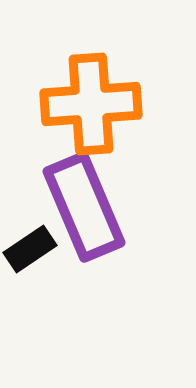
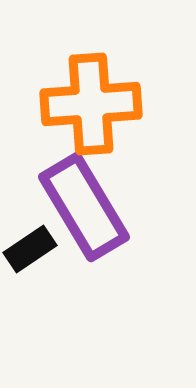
purple rectangle: rotated 8 degrees counterclockwise
